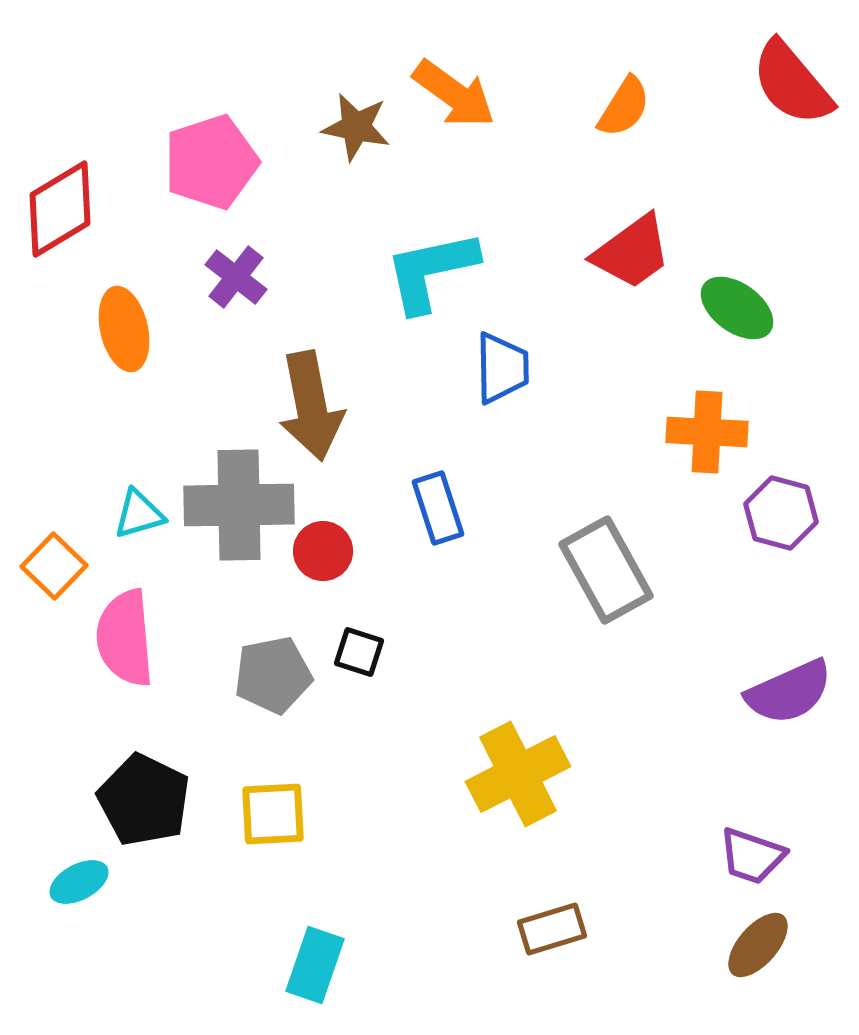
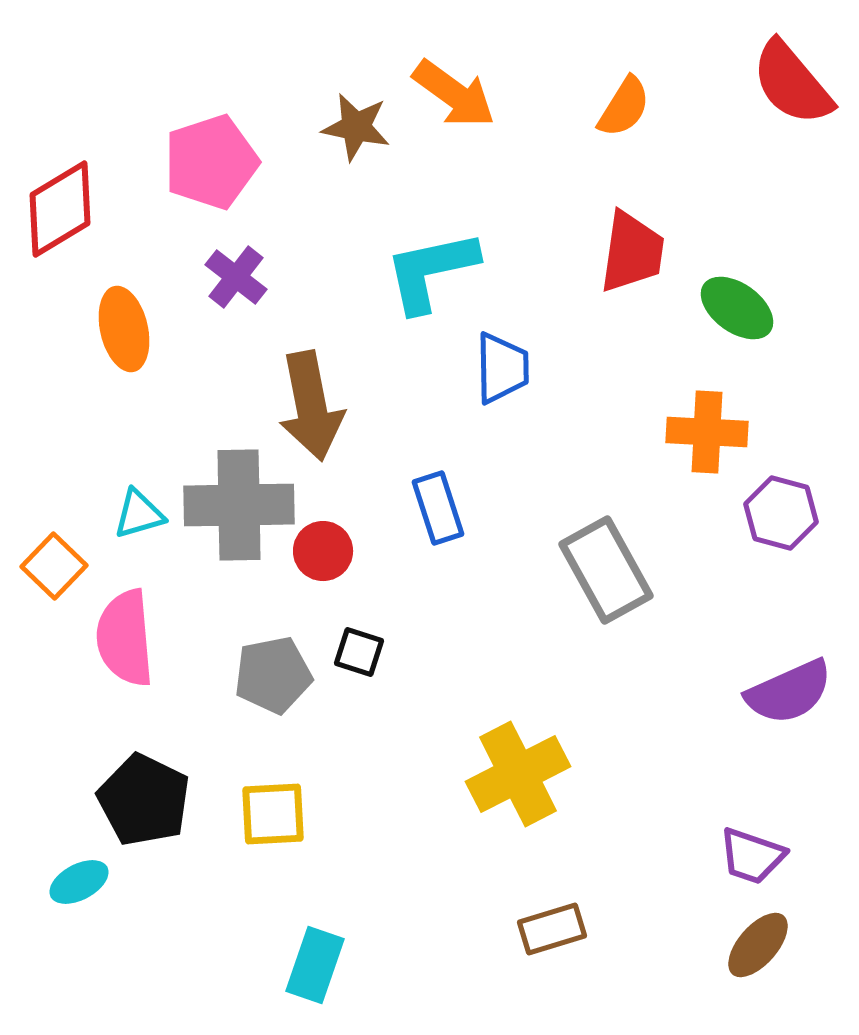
red trapezoid: rotated 46 degrees counterclockwise
